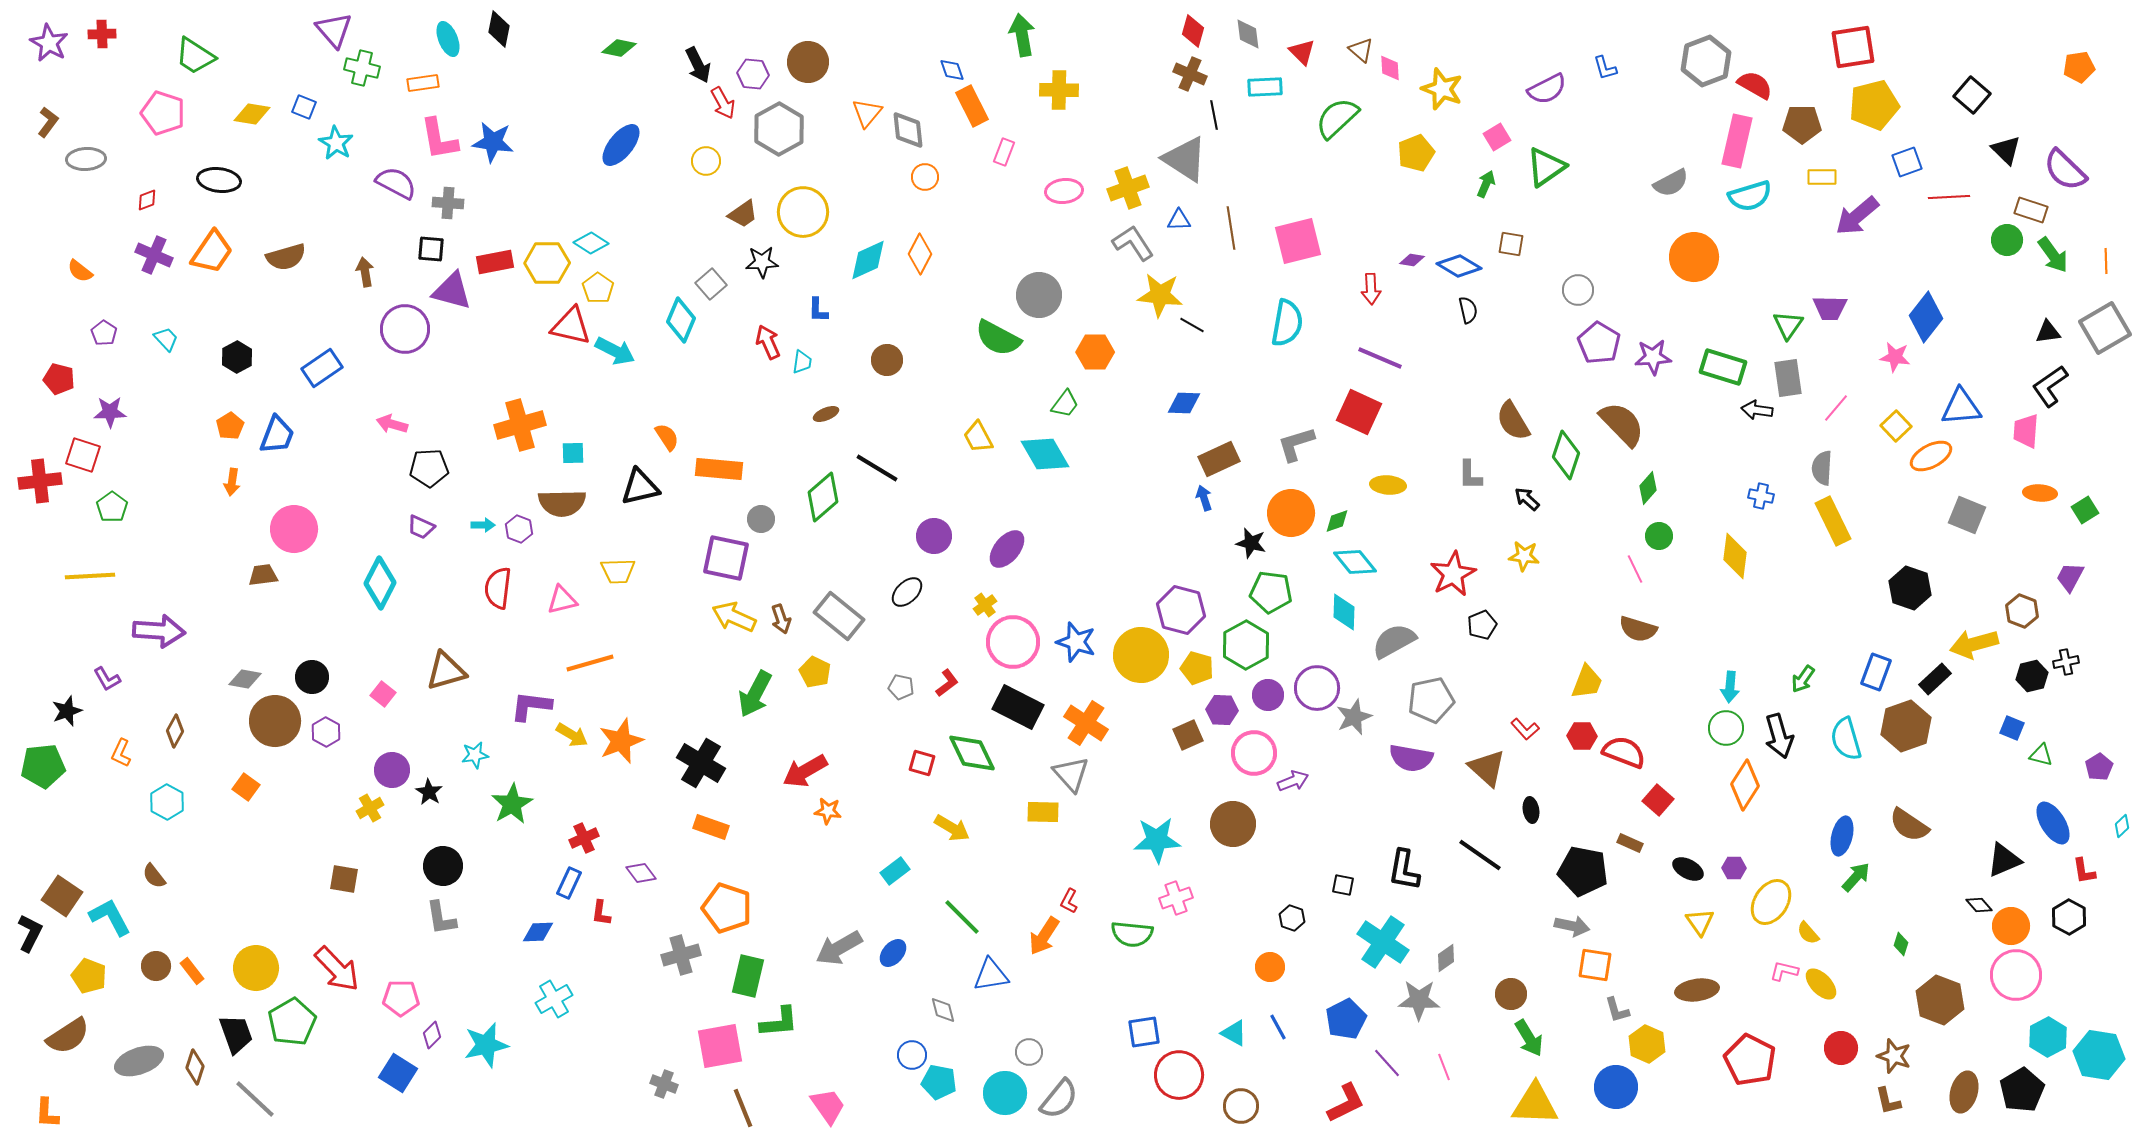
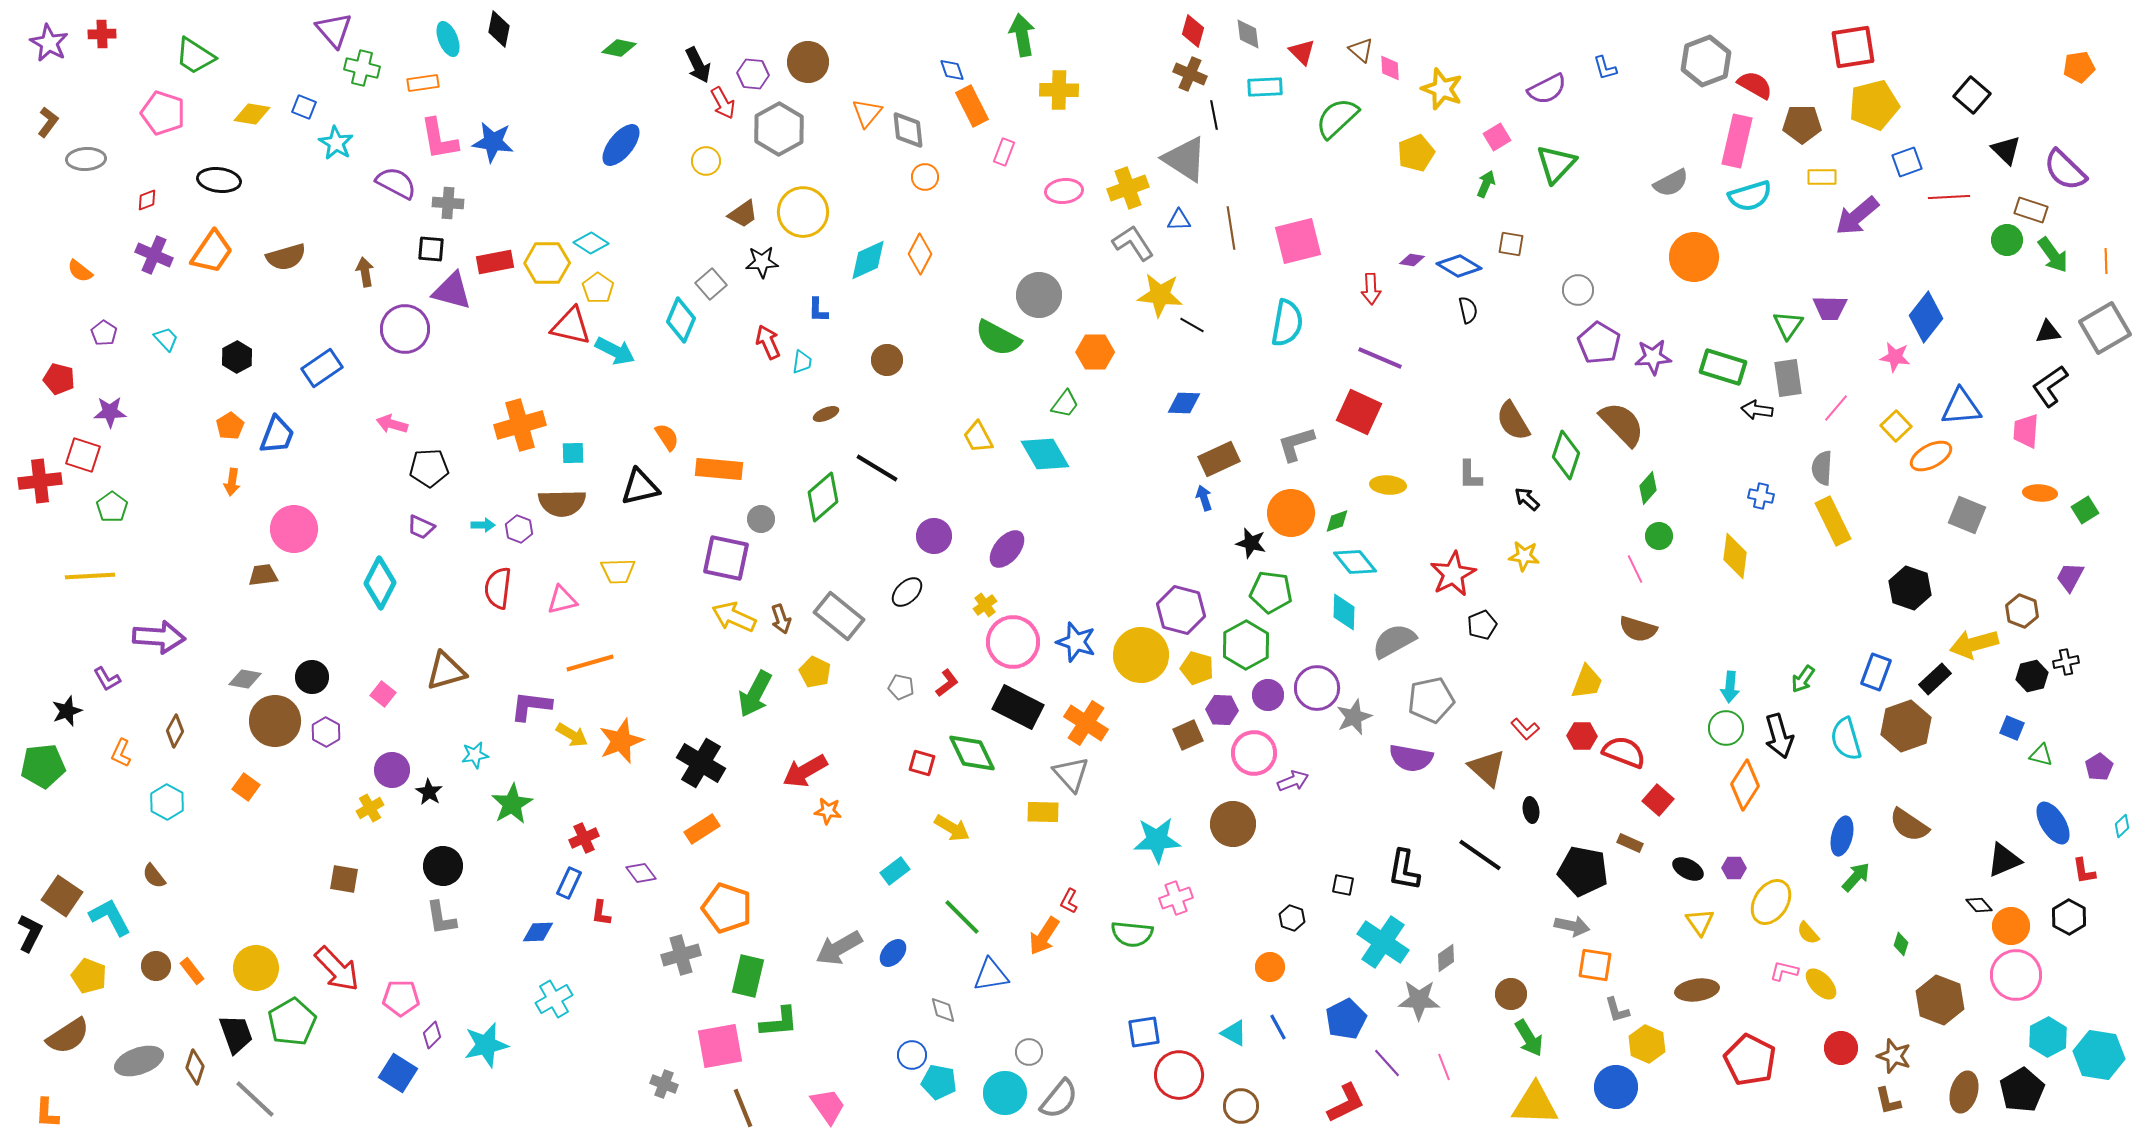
green triangle at (1546, 167): moved 10 px right, 3 px up; rotated 12 degrees counterclockwise
purple arrow at (159, 631): moved 6 px down
orange rectangle at (711, 827): moved 9 px left, 2 px down; rotated 52 degrees counterclockwise
